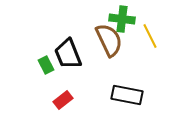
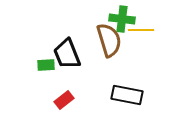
yellow line: moved 9 px left, 6 px up; rotated 65 degrees counterclockwise
brown semicircle: rotated 8 degrees clockwise
black trapezoid: moved 1 px left
green rectangle: rotated 66 degrees counterclockwise
red rectangle: moved 1 px right
